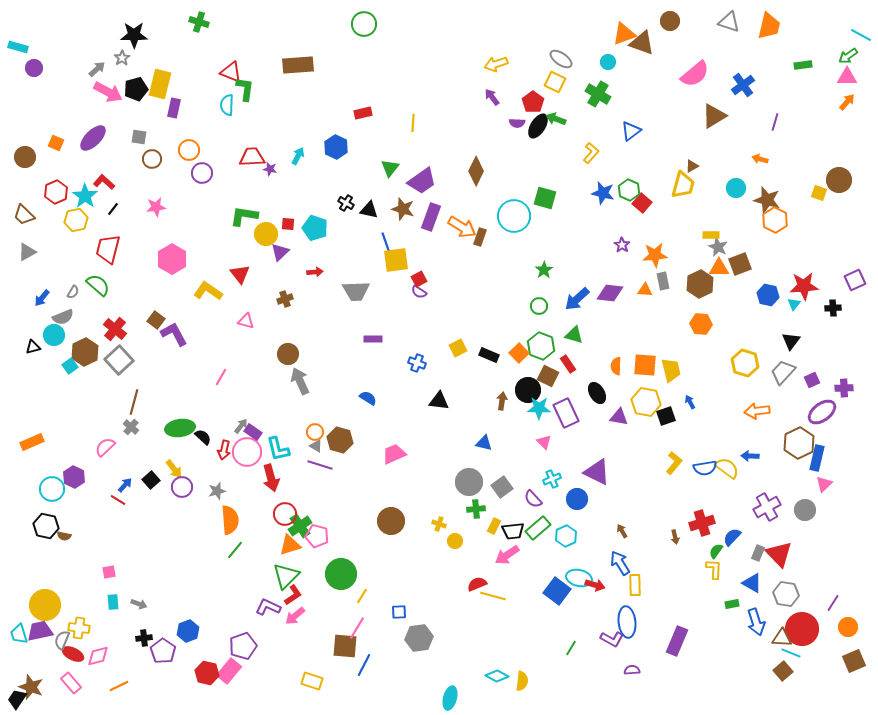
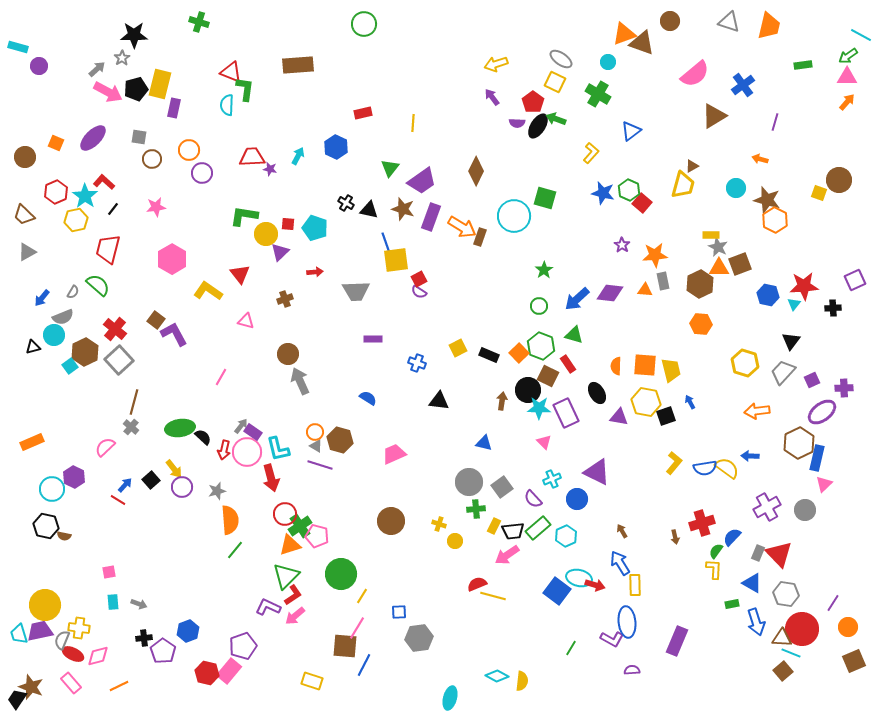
purple circle at (34, 68): moved 5 px right, 2 px up
